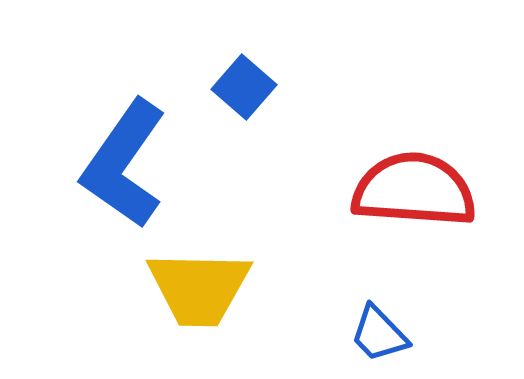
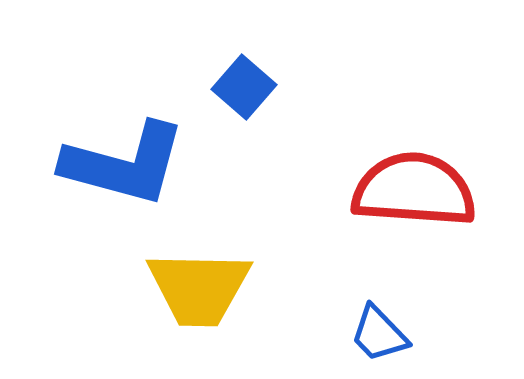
blue L-shape: rotated 110 degrees counterclockwise
